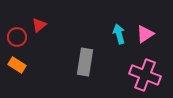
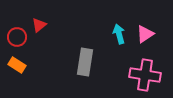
pink cross: rotated 12 degrees counterclockwise
